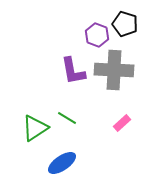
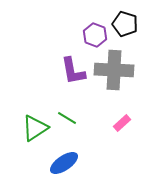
purple hexagon: moved 2 px left
blue ellipse: moved 2 px right
